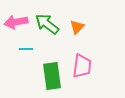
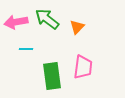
green arrow: moved 5 px up
pink trapezoid: moved 1 px right, 1 px down
